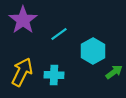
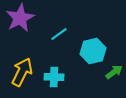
purple star: moved 3 px left, 2 px up; rotated 8 degrees clockwise
cyan hexagon: rotated 15 degrees clockwise
cyan cross: moved 2 px down
